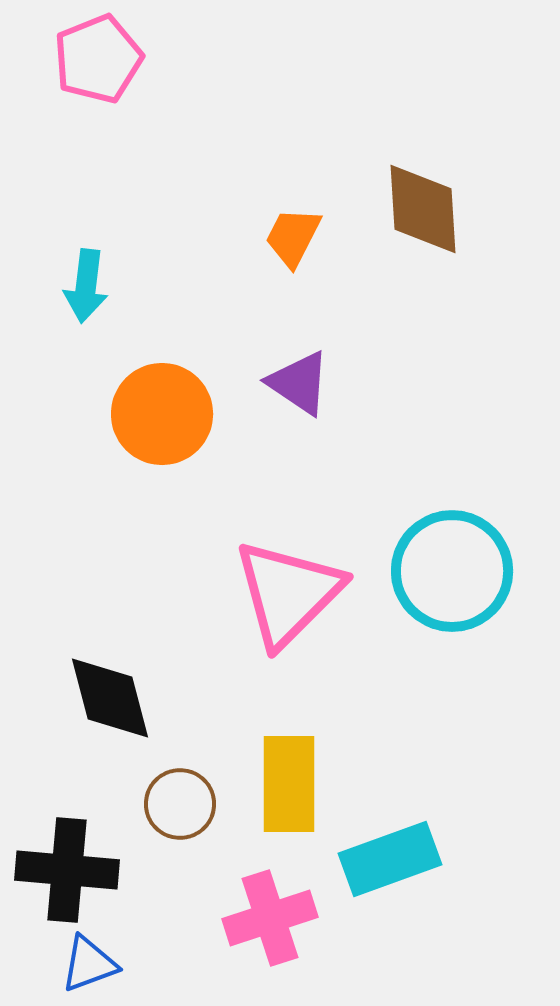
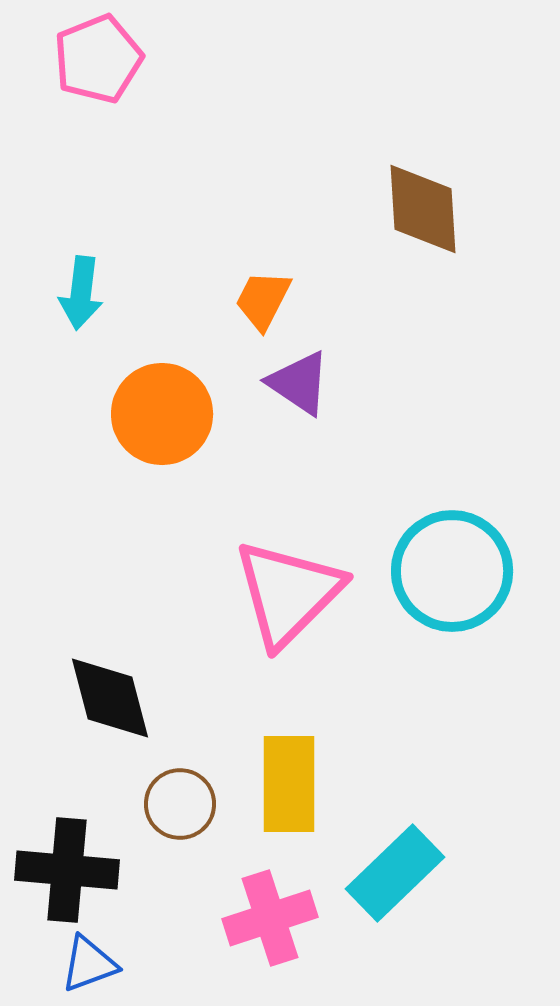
orange trapezoid: moved 30 px left, 63 px down
cyan arrow: moved 5 px left, 7 px down
cyan rectangle: moved 5 px right, 14 px down; rotated 24 degrees counterclockwise
